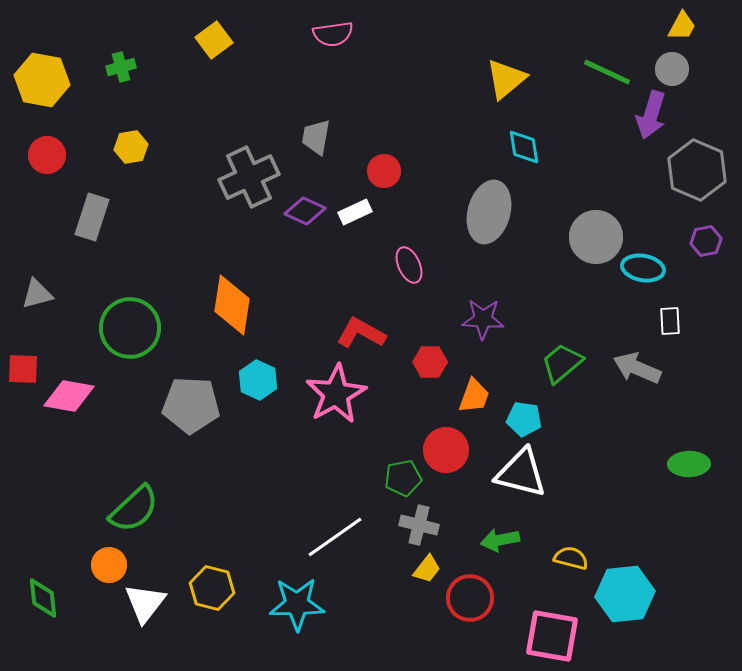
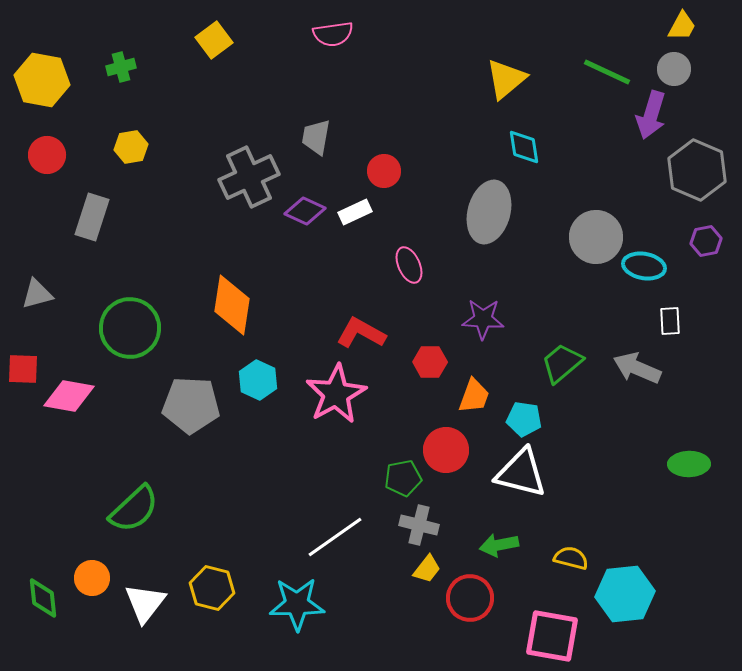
gray circle at (672, 69): moved 2 px right
cyan ellipse at (643, 268): moved 1 px right, 2 px up
green arrow at (500, 540): moved 1 px left, 5 px down
orange circle at (109, 565): moved 17 px left, 13 px down
